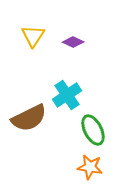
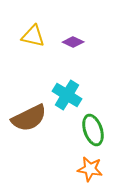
yellow triangle: rotated 50 degrees counterclockwise
cyan cross: rotated 24 degrees counterclockwise
green ellipse: rotated 8 degrees clockwise
orange star: moved 2 px down
